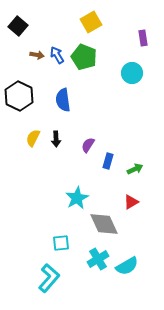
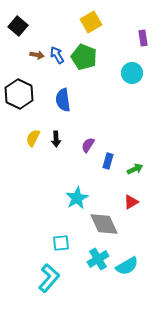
black hexagon: moved 2 px up
